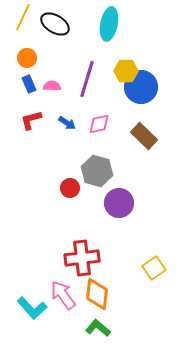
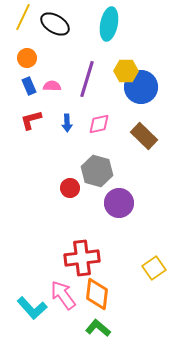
blue rectangle: moved 2 px down
blue arrow: rotated 54 degrees clockwise
